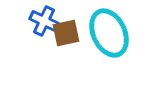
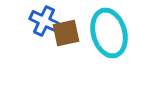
cyan ellipse: rotated 9 degrees clockwise
